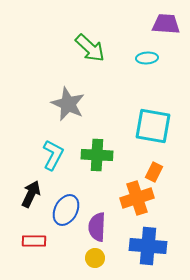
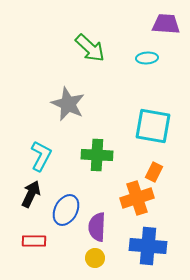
cyan L-shape: moved 12 px left, 1 px down
